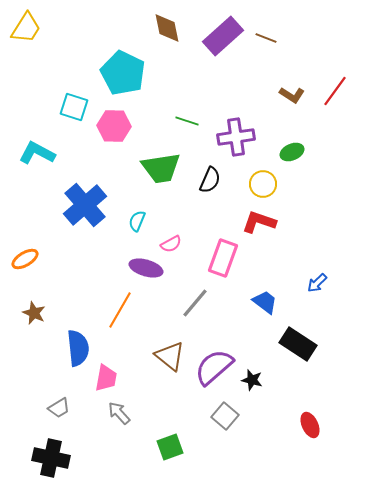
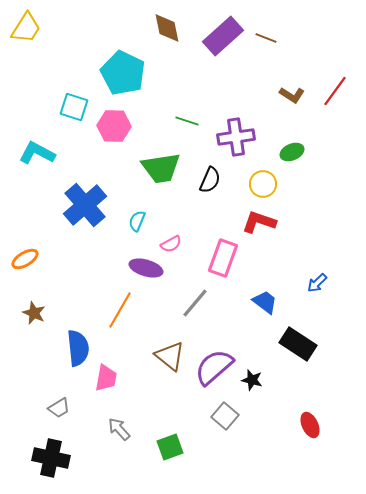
gray arrow: moved 16 px down
